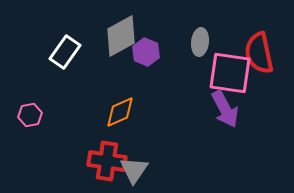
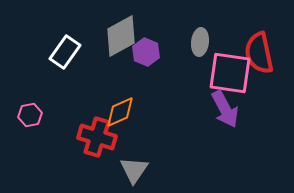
red cross: moved 10 px left, 24 px up; rotated 9 degrees clockwise
